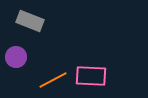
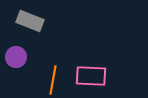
orange line: rotated 52 degrees counterclockwise
